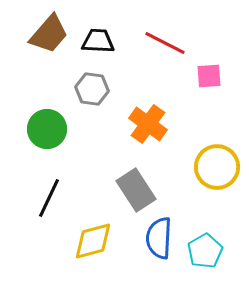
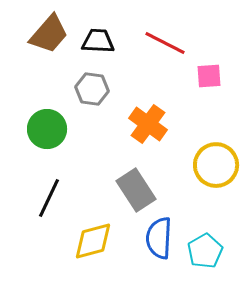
yellow circle: moved 1 px left, 2 px up
